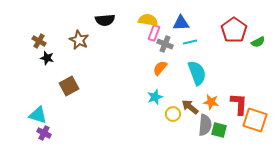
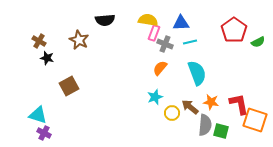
red L-shape: rotated 15 degrees counterclockwise
yellow circle: moved 1 px left, 1 px up
green square: moved 2 px right, 1 px down
